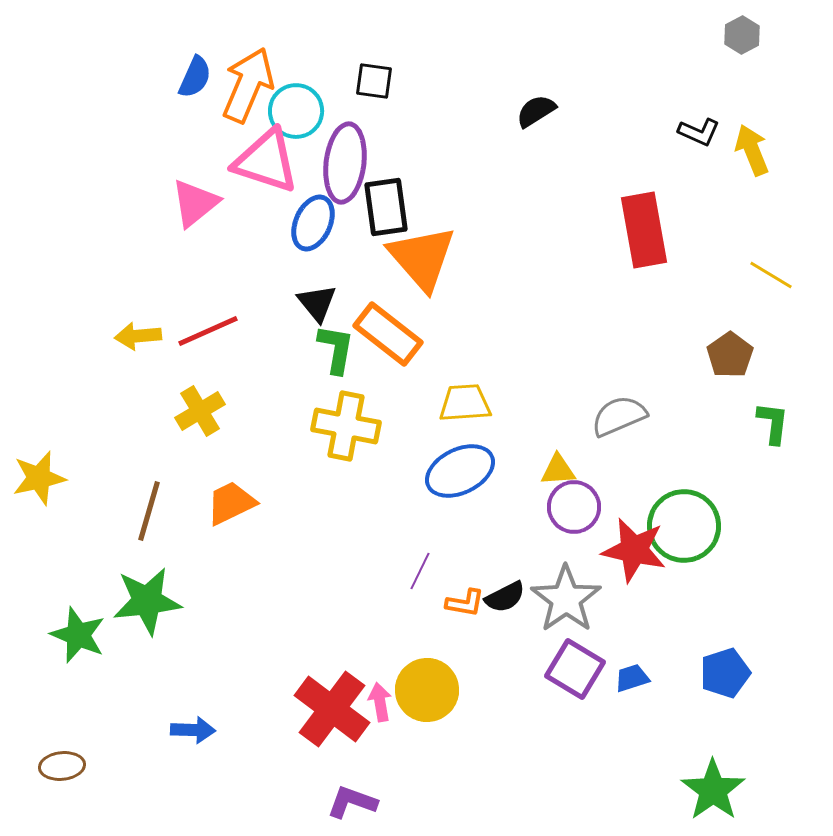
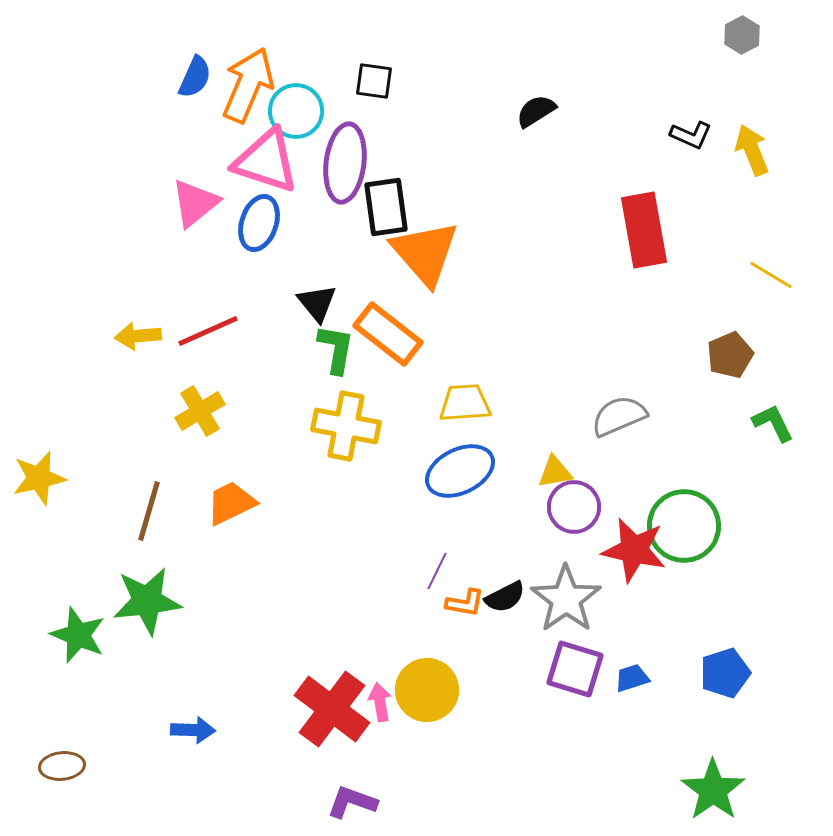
black L-shape at (699, 132): moved 8 px left, 3 px down
blue ellipse at (313, 223): moved 54 px left; rotated 6 degrees counterclockwise
orange triangle at (422, 258): moved 3 px right, 5 px up
brown pentagon at (730, 355): rotated 12 degrees clockwise
green L-shape at (773, 423): rotated 33 degrees counterclockwise
yellow triangle at (558, 470): moved 3 px left, 2 px down; rotated 6 degrees counterclockwise
purple line at (420, 571): moved 17 px right
purple square at (575, 669): rotated 14 degrees counterclockwise
